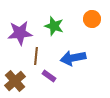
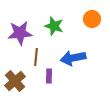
brown line: moved 1 px down
purple rectangle: rotated 56 degrees clockwise
